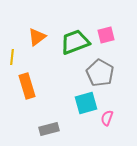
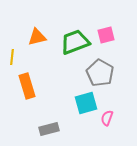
orange triangle: rotated 24 degrees clockwise
